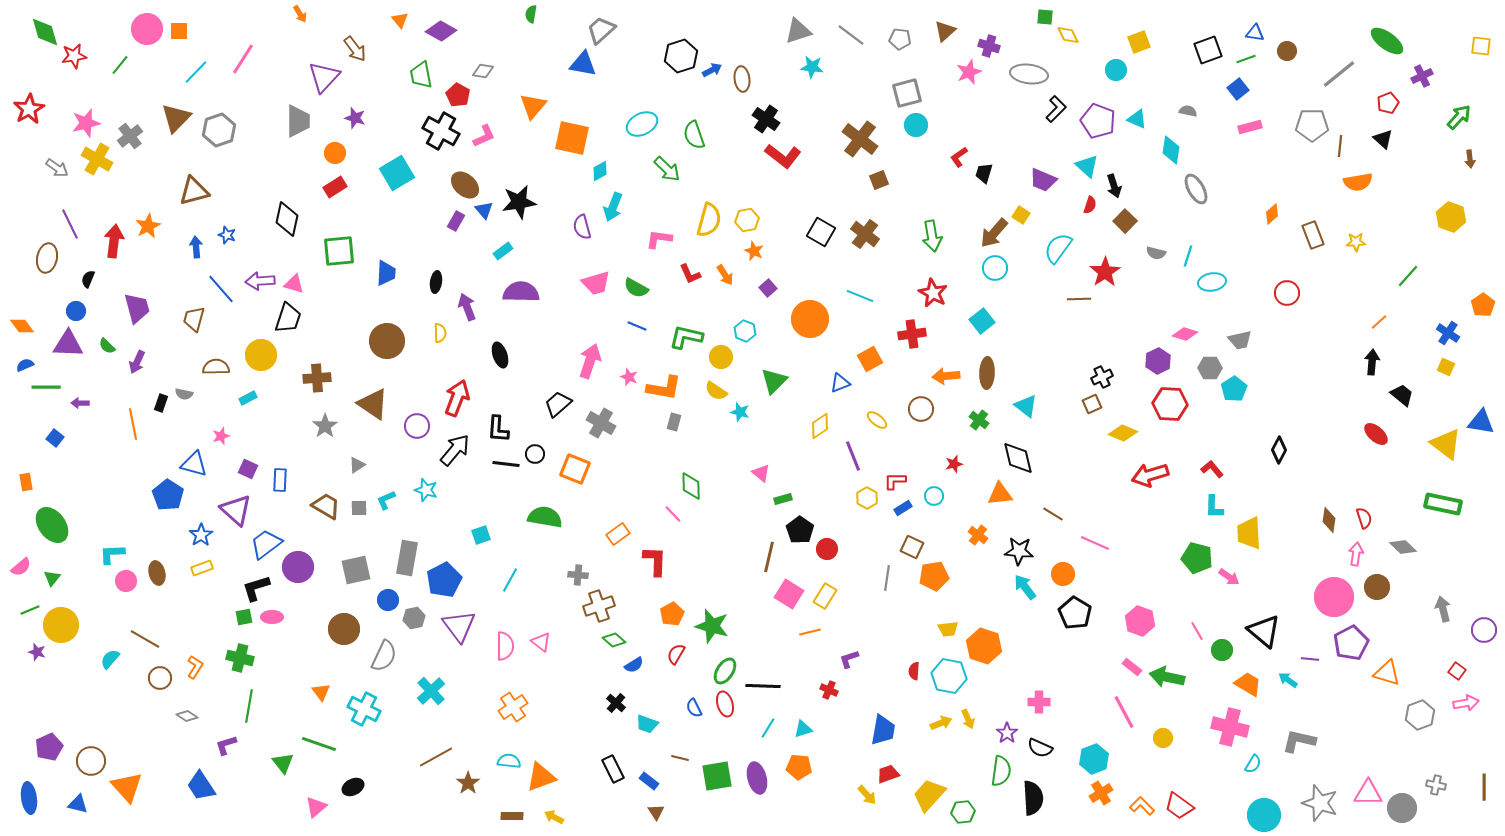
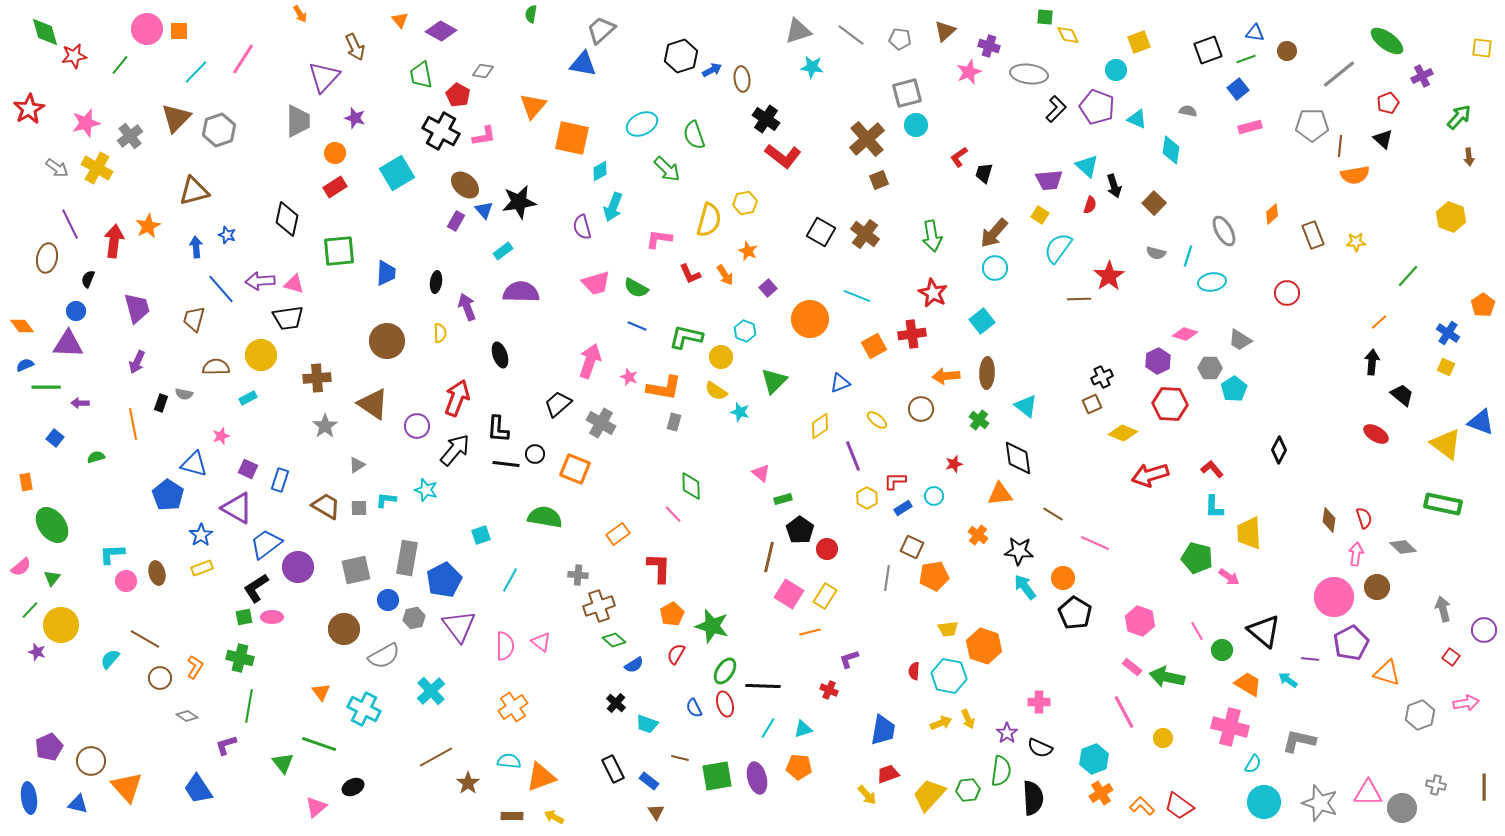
yellow square at (1481, 46): moved 1 px right, 2 px down
brown arrow at (355, 49): moved 2 px up; rotated 12 degrees clockwise
purple pentagon at (1098, 121): moved 1 px left, 14 px up
pink L-shape at (484, 136): rotated 15 degrees clockwise
brown cross at (860, 139): moved 7 px right; rotated 12 degrees clockwise
yellow cross at (97, 159): moved 9 px down
brown arrow at (1470, 159): moved 1 px left, 2 px up
purple trapezoid at (1043, 180): moved 6 px right; rotated 28 degrees counterclockwise
orange semicircle at (1358, 182): moved 3 px left, 7 px up
gray ellipse at (1196, 189): moved 28 px right, 42 px down
yellow square at (1021, 215): moved 19 px right
yellow hexagon at (747, 220): moved 2 px left, 17 px up
brown square at (1125, 221): moved 29 px right, 18 px up
orange star at (754, 251): moved 6 px left
red star at (1105, 272): moved 4 px right, 4 px down
cyan line at (860, 296): moved 3 px left
black trapezoid at (288, 318): rotated 64 degrees clockwise
gray trapezoid at (1240, 340): rotated 45 degrees clockwise
green semicircle at (107, 346): moved 11 px left, 111 px down; rotated 120 degrees clockwise
orange square at (870, 359): moved 4 px right, 13 px up
blue triangle at (1481, 422): rotated 12 degrees clockwise
red ellipse at (1376, 434): rotated 10 degrees counterclockwise
black diamond at (1018, 458): rotated 6 degrees clockwise
blue rectangle at (280, 480): rotated 15 degrees clockwise
cyan L-shape at (386, 500): rotated 30 degrees clockwise
purple triangle at (236, 510): moved 1 px right, 2 px up; rotated 12 degrees counterclockwise
red L-shape at (655, 561): moved 4 px right, 7 px down
orange circle at (1063, 574): moved 4 px down
black L-shape at (256, 588): rotated 16 degrees counterclockwise
green line at (30, 610): rotated 24 degrees counterclockwise
gray semicircle at (384, 656): rotated 36 degrees clockwise
red square at (1457, 671): moved 6 px left, 14 px up
blue trapezoid at (201, 786): moved 3 px left, 3 px down
green hexagon at (963, 812): moved 5 px right, 22 px up
cyan circle at (1264, 815): moved 13 px up
